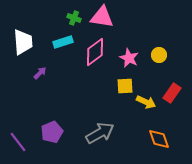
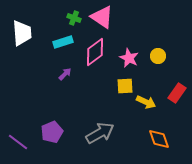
pink triangle: rotated 25 degrees clockwise
white trapezoid: moved 1 px left, 9 px up
yellow circle: moved 1 px left, 1 px down
purple arrow: moved 25 px right, 1 px down
red rectangle: moved 5 px right
purple line: rotated 15 degrees counterclockwise
